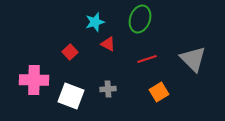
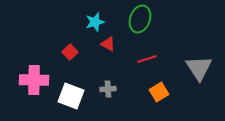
gray triangle: moved 6 px right, 9 px down; rotated 12 degrees clockwise
